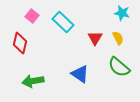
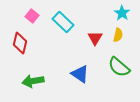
cyan star: rotated 21 degrees clockwise
yellow semicircle: moved 3 px up; rotated 40 degrees clockwise
